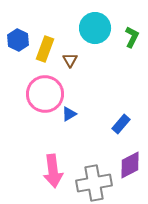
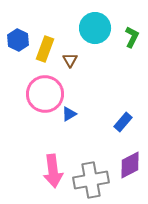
blue rectangle: moved 2 px right, 2 px up
gray cross: moved 3 px left, 3 px up
